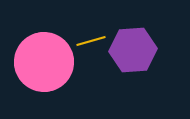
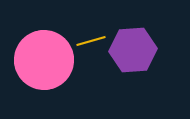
pink circle: moved 2 px up
